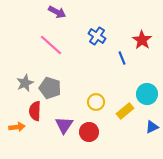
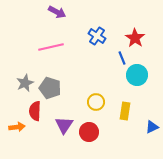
red star: moved 7 px left, 2 px up
pink line: moved 2 px down; rotated 55 degrees counterclockwise
cyan circle: moved 10 px left, 19 px up
yellow rectangle: rotated 42 degrees counterclockwise
